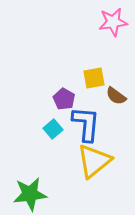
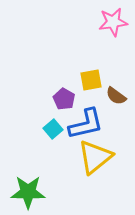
yellow square: moved 3 px left, 2 px down
blue L-shape: rotated 72 degrees clockwise
yellow triangle: moved 1 px right, 4 px up
green star: moved 2 px left, 2 px up; rotated 8 degrees clockwise
